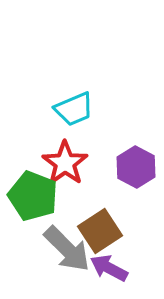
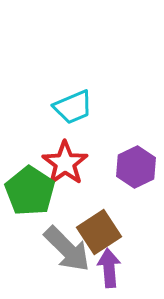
cyan trapezoid: moved 1 px left, 2 px up
purple hexagon: rotated 6 degrees clockwise
green pentagon: moved 3 px left, 5 px up; rotated 12 degrees clockwise
brown square: moved 1 px left, 1 px down
purple arrow: rotated 57 degrees clockwise
